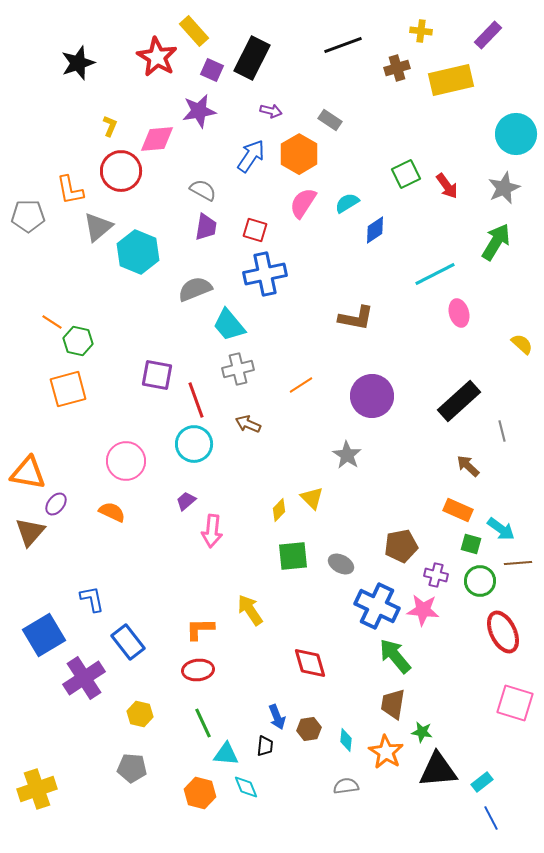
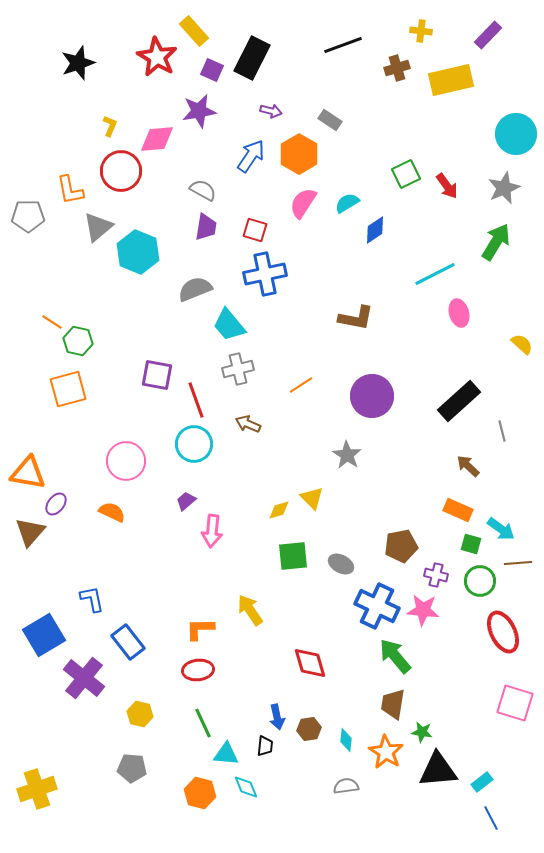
yellow diamond at (279, 510): rotated 30 degrees clockwise
purple cross at (84, 678): rotated 18 degrees counterclockwise
blue arrow at (277, 717): rotated 10 degrees clockwise
